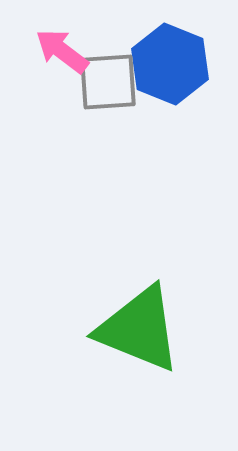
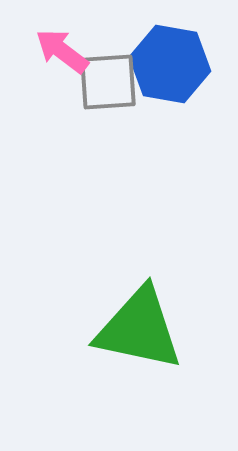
blue hexagon: rotated 12 degrees counterclockwise
green triangle: rotated 10 degrees counterclockwise
